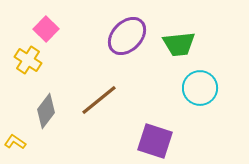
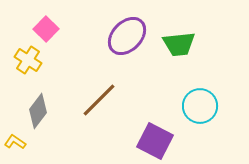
cyan circle: moved 18 px down
brown line: rotated 6 degrees counterclockwise
gray diamond: moved 8 px left
purple square: rotated 9 degrees clockwise
